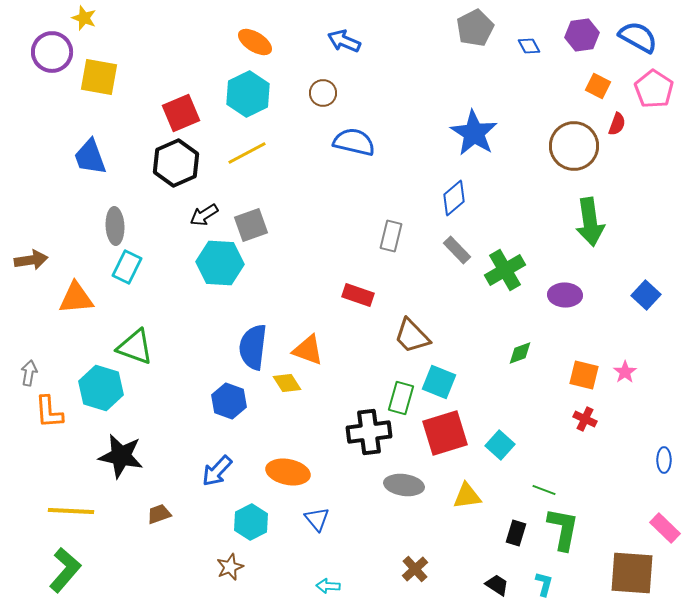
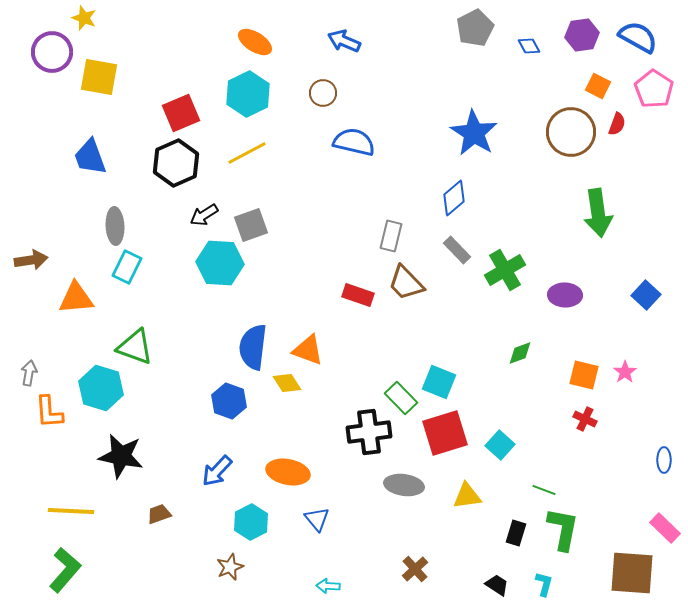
brown circle at (574, 146): moved 3 px left, 14 px up
green arrow at (590, 222): moved 8 px right, 9 px up
brown trapezoid at (412, 336): moved 6 px left, 53 px up
green rectangle at (401, 398): rotated 60 degrees counterclockwise
